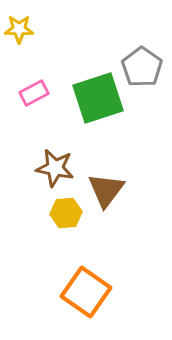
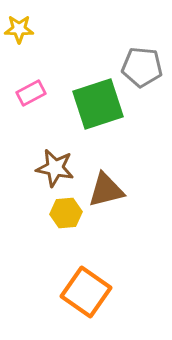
gray pentagon: rotated 30 degrees counterclockwise
pink rectangle: moved 3 px left
green square: moved 6 px down
brown triangle: rotated 39 degrees clockwise
